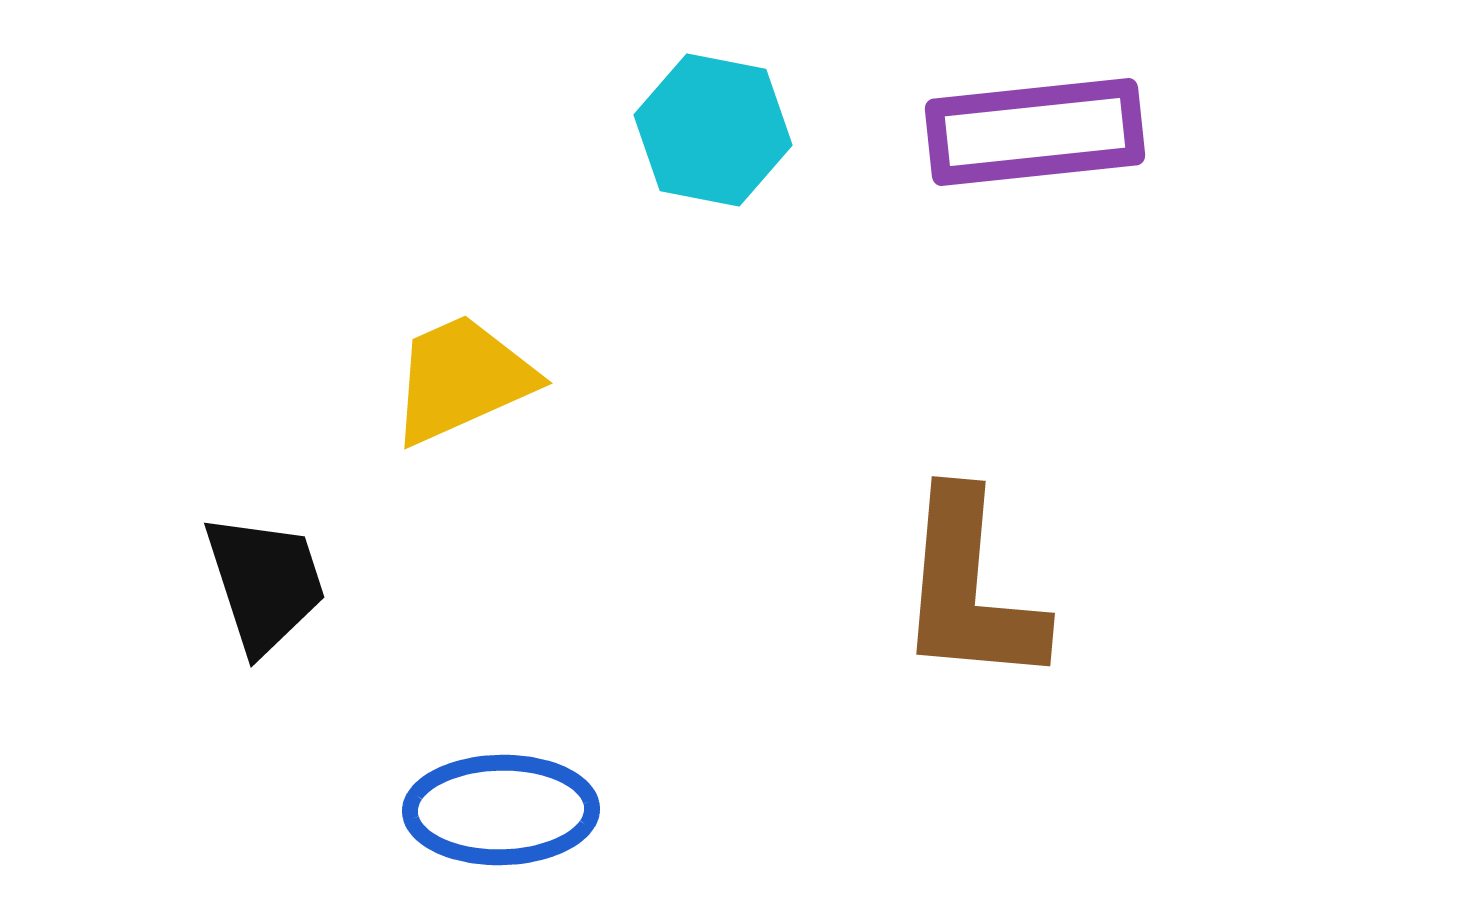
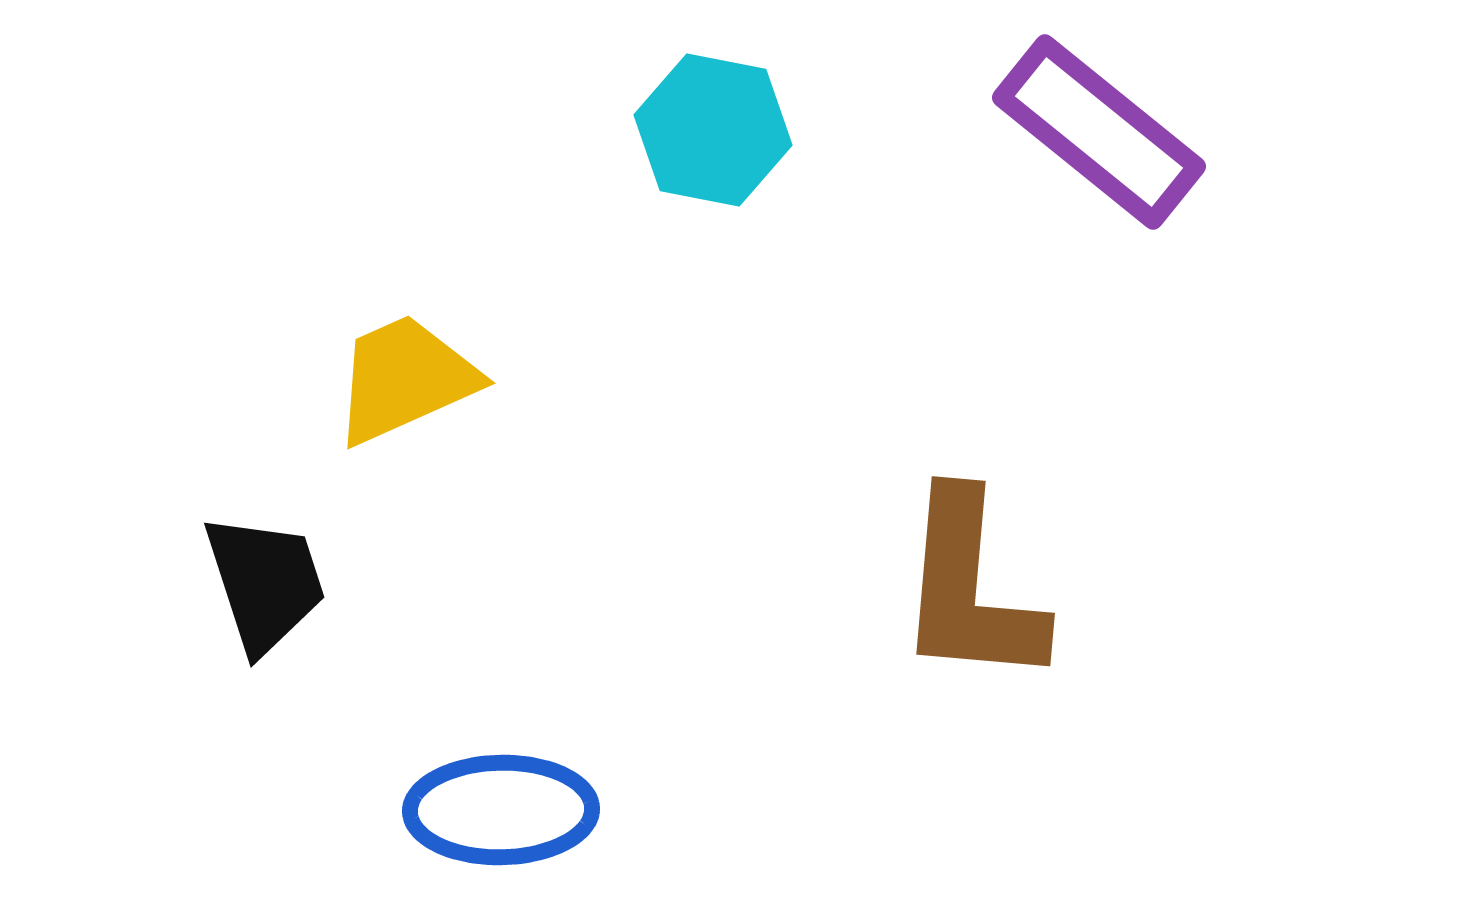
purple rectangle: moved 64 px right; rotated 45 degrees clockwise
yellow trapezoid: moved 57 px left
